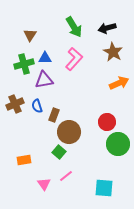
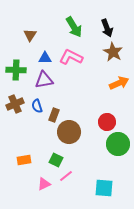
black arrow: rotated 96 degrees counterclockwise
pink L-shape: moved 3 px left, 2 px up; rotated 105 degrees counterclockwise
green cross: moved 8 px left, 6 px down; rotated 18 degrees clockwise
green square: moved 3 px left, 8 px down; rotated 16 degrees counterclockwise
pink triangle: rotated 40 degrees clockwise
